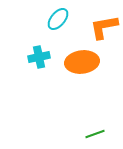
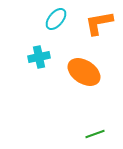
cyan ellipse: moved 2 px left
orange L-shape: moved 5 px left, 4 px up
orange ellipse: moved 2 px right, 10 px down; rotated 40 degrees clockwise
